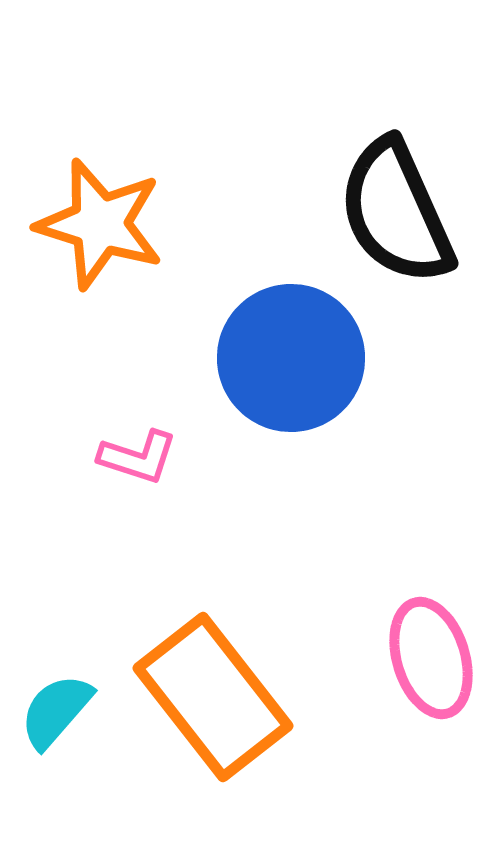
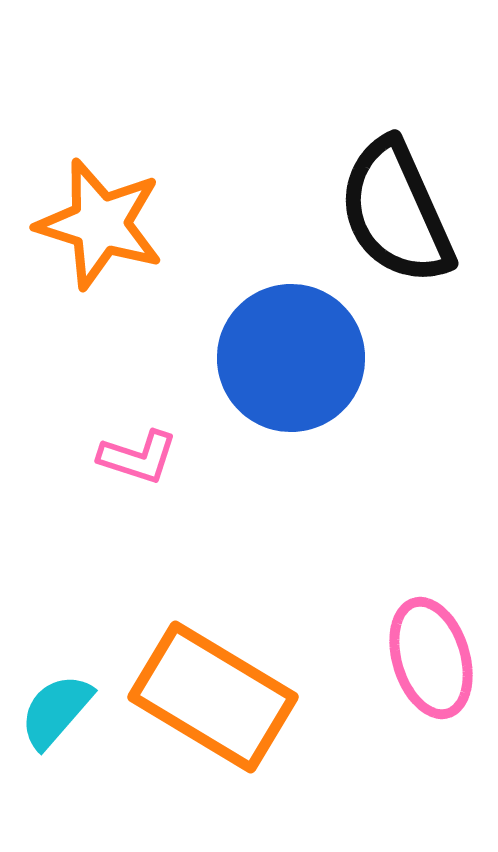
orange rectangle: rotated 21 degrees counterclockwise
